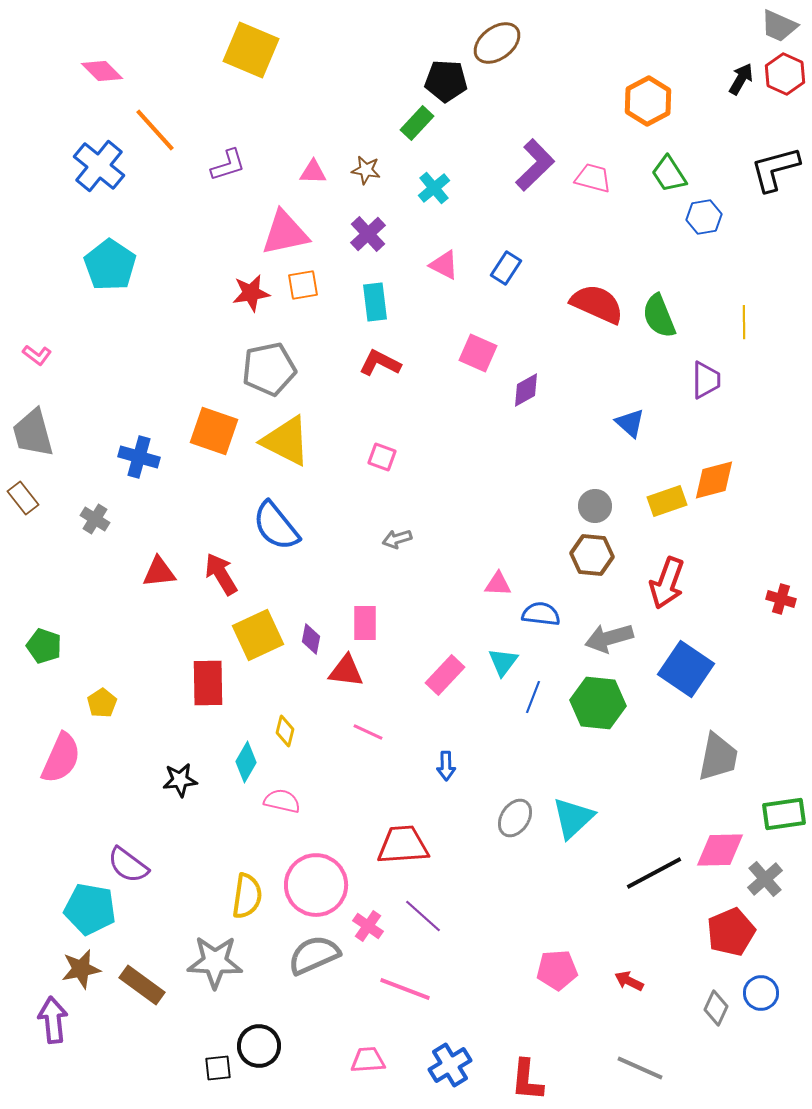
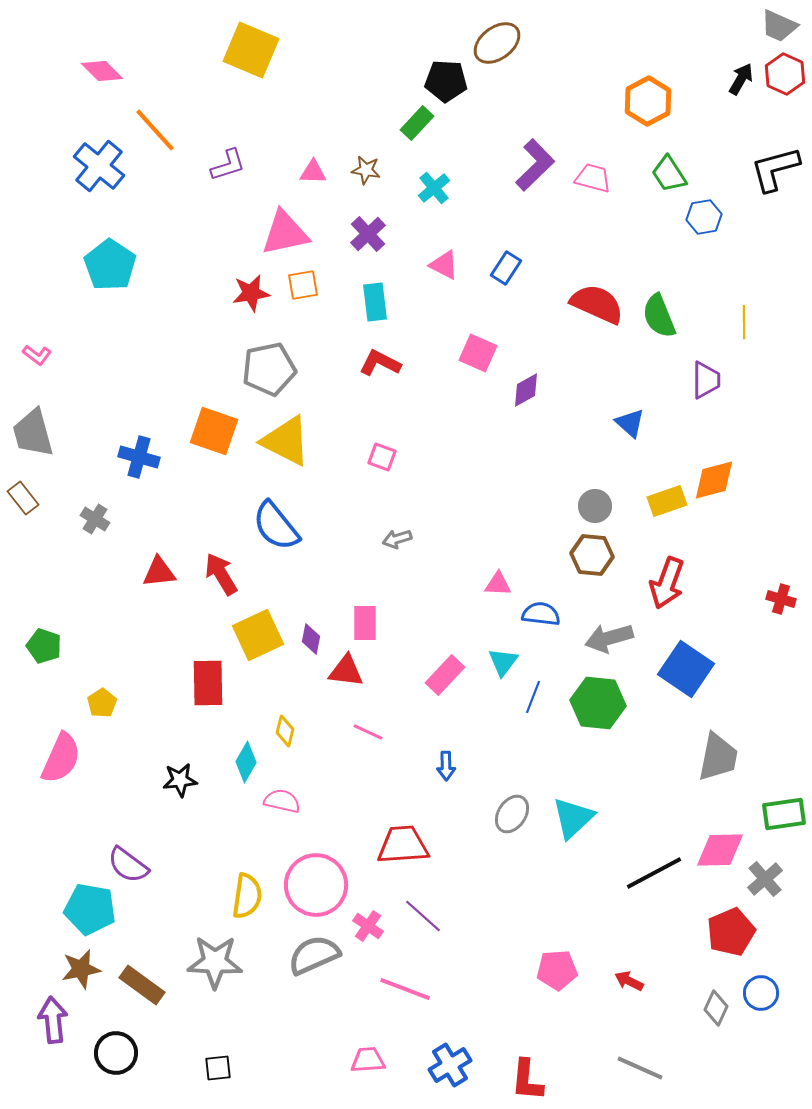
gray ellipse at (515, 818): moved 3 px left, 4 px up
black circle at (259, 1046): moved 143 px left, 7 px down
